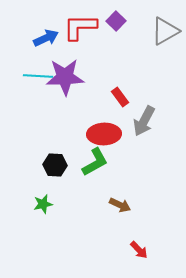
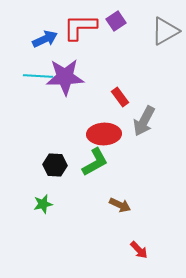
purple square: rotated 12 degrees clockwise
blue arrow: moved 1 px left, 1 px down
